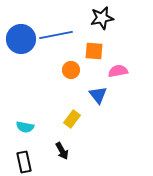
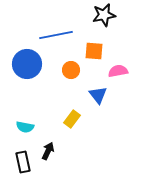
black star: moved 2 px right, 3 px up
blue circle: moved 6 px right, 25 px down
black arrow: moved 14 px left; rotated 126 degrees counterclockwise
black rectangle: moved 1 px left
